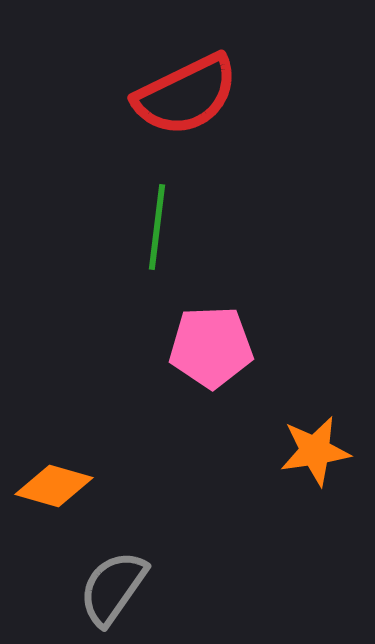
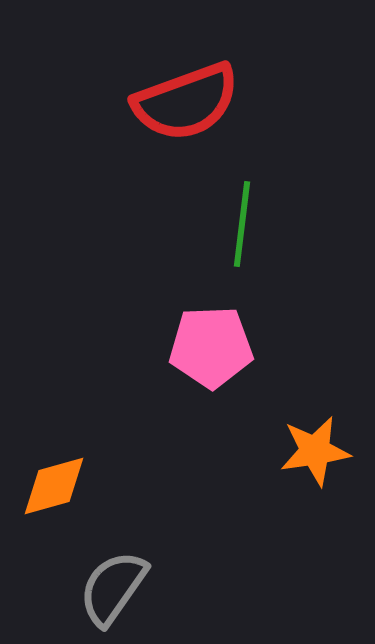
red semicircle: moved 7 px down; rotated 6 degrees clockwise
green line: moved 85 px right, 3 px up
orange diamond: rotated 32 degrees counterclockwise
